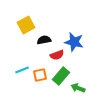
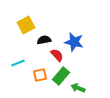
red semicircle: rotated 112 degrees counterclockwise
cyan line: moved 4 px left, 7 px up
